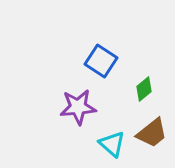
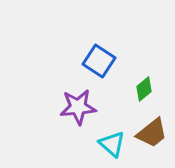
blue square: moved 2 px left
